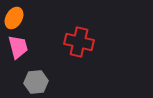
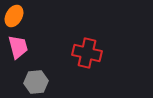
orange ellipse: moved 2 px up
red cross: moved 8 px right, 11 px down
